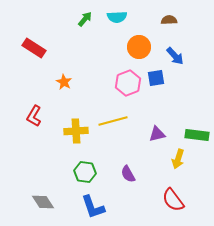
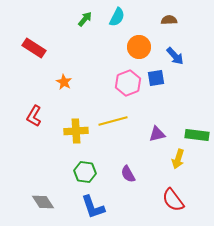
cyan semicircle: rotated 60 degrees counterclockwise
